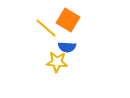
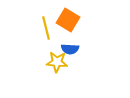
yellow line: rotated 35 degrees clockwise
blue semicircle: moved 3 px right, 2 px down
